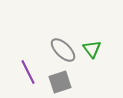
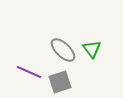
purple line: moved 1 px right; rotated 40 degrees counterclockwise
